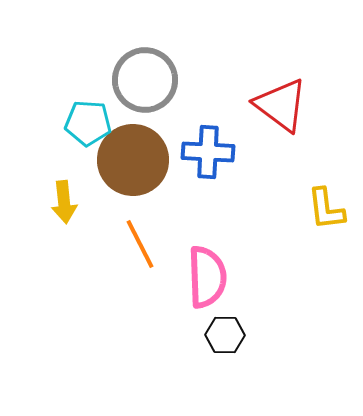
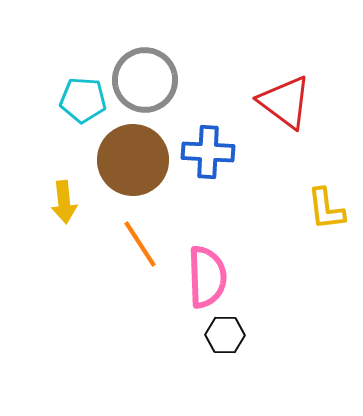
red triangle: moved 4 px right, 3 px up
cyan pentagon: moved 5 px left, 23 px up
orange line: rotated 6 degrees counterclockwise
